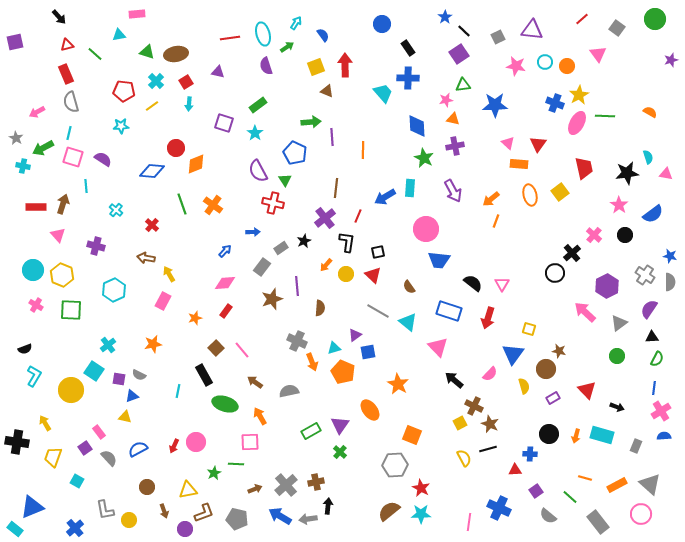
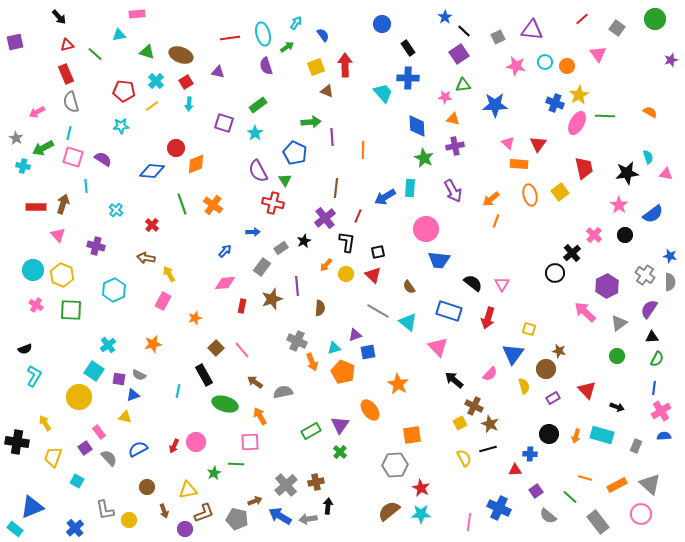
brown ellipse at (176, 54): moved 5 px right, 1 px down; rotated 30 degrees clockwise
pink star at (446, 100): moved 1 px left, 3 px up; rotated 16 degrees clockwise
red rectangle at (226, 311): moved 16 px right, 5 px up; rotated 24 degrees counterclockwise
purple triangle at (355, 335): rotated 16 degrees clockwise
yellow circle at (71, 390): moved 8 px right, 7 px down
gray semicircle at (289, 391): moved 6 px left, 1 px down
blue triangle at (132, 396): moved 1 px right, 1 px up
orange square at (412, 435): rotated 30 degrees counterclockwise
brown arrow at (255, 489): moved 12 px down
